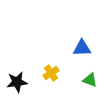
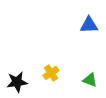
blue triangle: moved 7 px right, 23 px up
